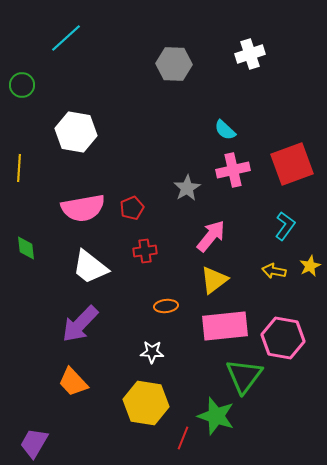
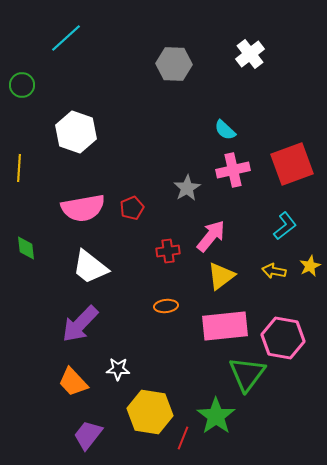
white cross: rotated 20 degrees counterclockwise
white hexagon: rotated 9 degrees clockwise
cyan L-shape: rotated 16 degrees clockwise
red cross: moved 23 px right
yellow triangle: moved 7 px right, 4 px up
white star: moved 34 px left, 17 px down
green triangle: moved 3 px right, 2 px up
yellow hexagon: moved 4 px right, 9 px down
green star: rotated 18 degrees clockwise
purple trapezoid: moved 54 px right, 8 px up; rotated 8 degrees clockwise
